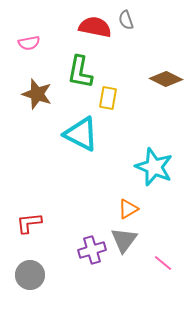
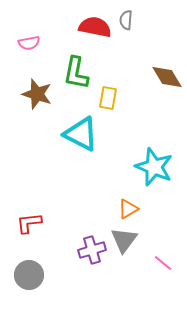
gray semicircle: rotated 24 degrees clockwise
green L-shape: moved 4 px left, 1 px down
brown diamond: moved 1 px right, 2 px up; rotated 32 degrees clockwise
gray circle: moved 1 px left
